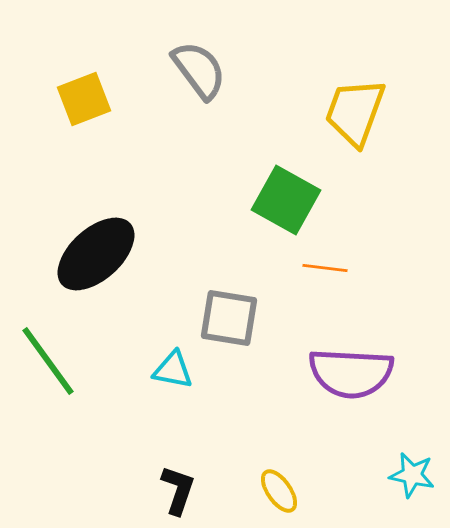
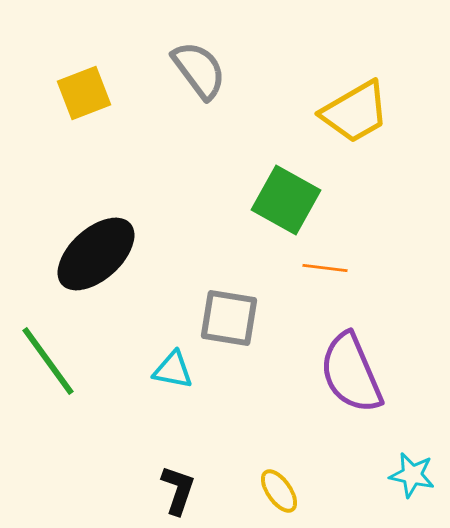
yellow square: moved 6 px up
yellow trapezoid: rotated 140 degrees counterclockwise
purple semicircle: rotated 64 degrees clockwise
